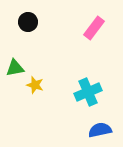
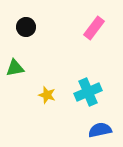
black circle: moved 2 px left, 5 px down
yellow star: moved 12 px right, 10 px down
